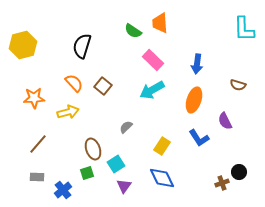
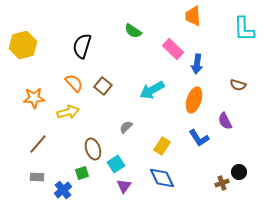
orange trapezoid: moved 33 px right, 7 px up
pink rectangle: moved 20 px right, 11 px up
green square: moved 5 px left
